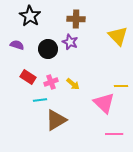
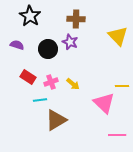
yellow line: moved 1 px right
pink line: moved 3 px right, 1 px down
